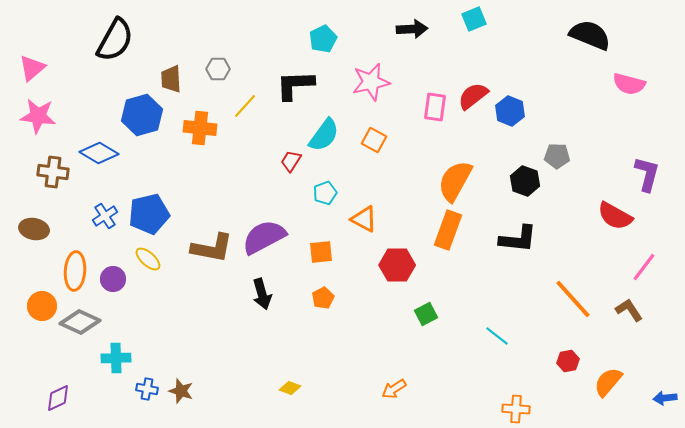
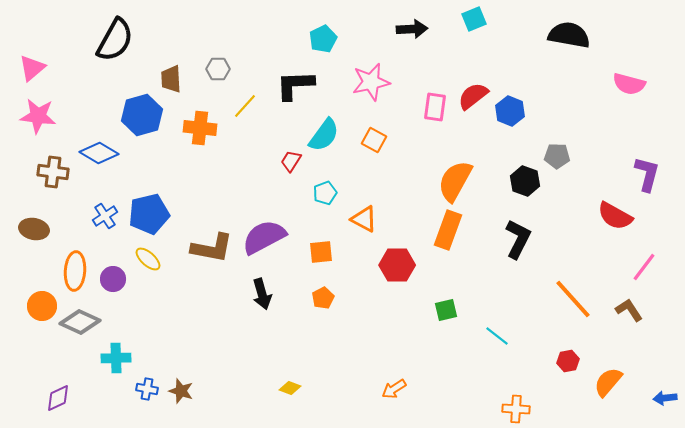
black semicircle at (590, 35): moved 21 px left; rotated 12 degrees counterclockwise
black L-shape at (518, 239): rotated 69 degrees counterclockwise
green square at (426, 314): moved 20 px right, 4 px up; rotated 15 degrees clockwise
